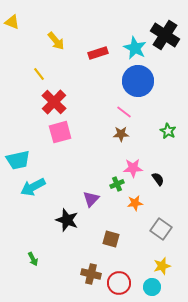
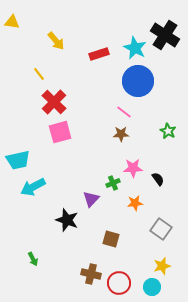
yellow triangle: rotated 14 degrees counterclockwise
red rectangle: moved 1 px right, 1 px down
green cross: moved 4 px left, 1 px up
